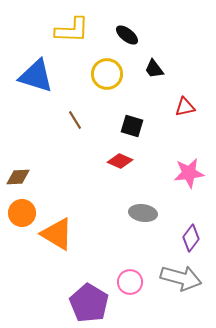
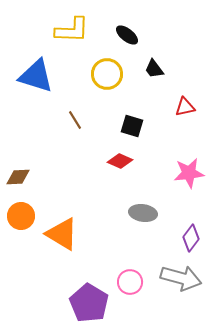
orange circle: moved 1 px left, 3 px down
orange triangle: moved 5 px right
